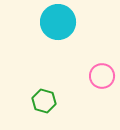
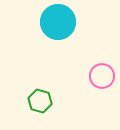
green hexagon: moved 4 px left
